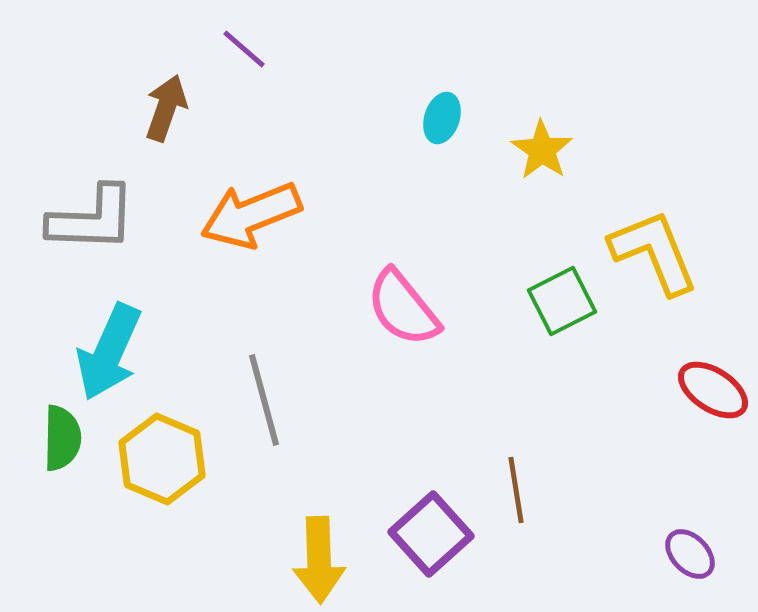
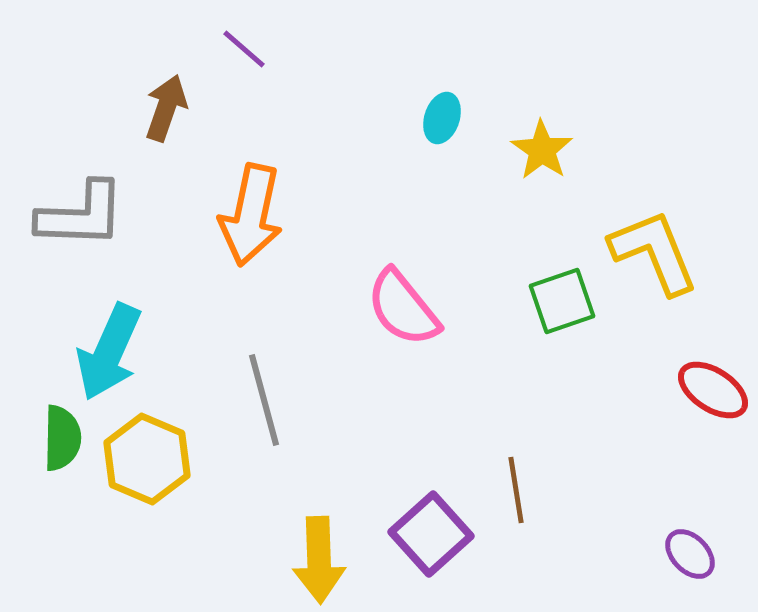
orange arrow: rotated 56 degrees counterclockwise
gray L-shape: moved 11 px left, 4 px up
green square: rotated 8 degrees clockwise
yellow hexagon: moved 15 px left
